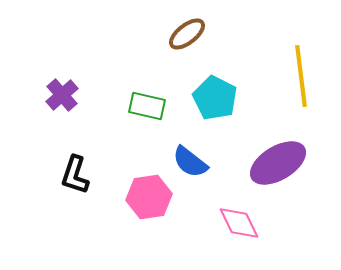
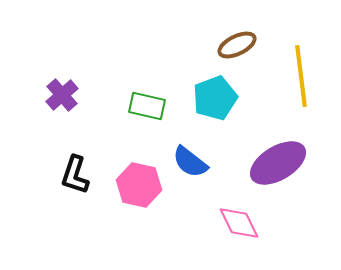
brown ellipse: moved 50 px right, 11 px down; rotated 12 degrees clockwise
cyan pentagon: rotated 24 degrees clockwise
pink hexagon: moved 10 px left, 12 px up; rotated 21 degrees clockwise
